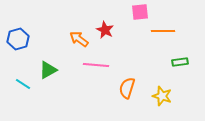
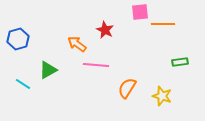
orange line: moved 7 px up
orange arrow: moved 2 px left, 5 px down
orange semicircle: rotated 15 degrees clockwise
